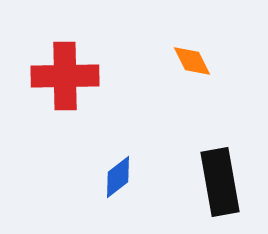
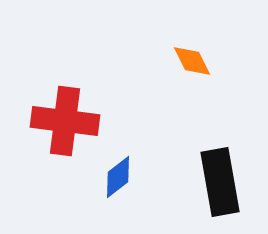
red cross: moved 45 px down; rotated 8 degrees clockwise
